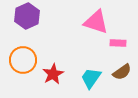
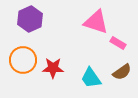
purple hexagon: moved 3 px right, 3 px down
pink rectangle: rotated 28 degrees clockwise
red star: moved 6 px up; rotated 30 degrees clockwise
cyan trapezoid: rotated 70 degrees counterclockwise
